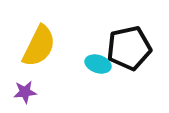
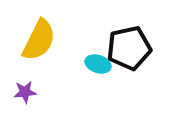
yellow semicircle: moved 6 px up
